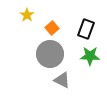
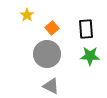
black rectangle: rotated 24 degrees counterclockwise
gray circle: moved 3 px left
gray triangle: moved 11 px left, 6 px down
